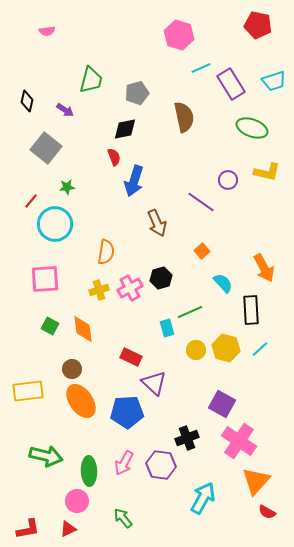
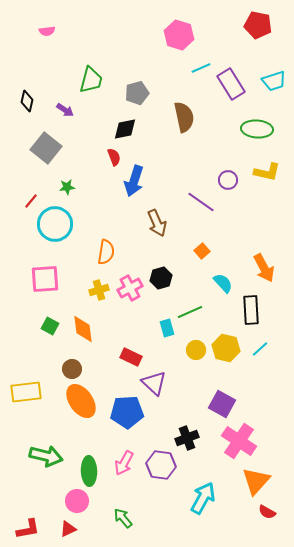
green ellipse at (252, 128): moved 5 px right, 1 px down; rotated 16 degrees counterclockwise
yellow rectangle at (28, 391): moved 2 px left, 1 px down
